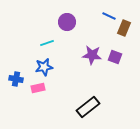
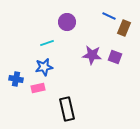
black rectangle: moved 21 px left, 2 px down; rotated 65 degrees counterclockwise
